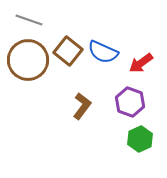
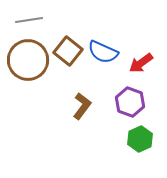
gray line: rotated 28 degrees counterclockwise
